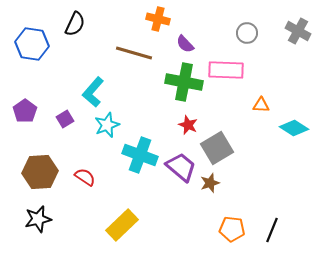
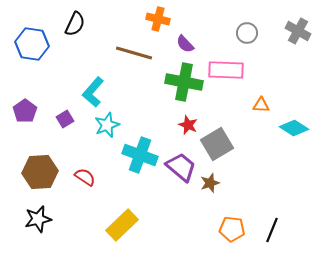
gray square: moved 4 px up
